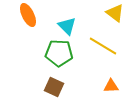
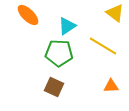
orange ellipse: rotated 20 degrees counterclockwise
cyan triangle: rotated 42 degrees clockwise
